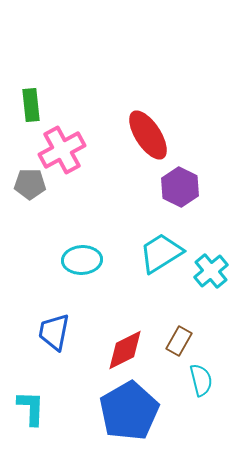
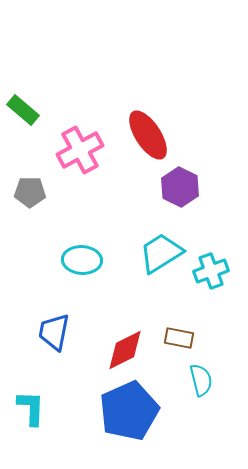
green rectangle: moved 8 px left, 5 px down; rotated 44 degrees counterclockwise
pink cross: moved 18 px right
gray pentagon: moved 8 px down
cyan ellipse: rotated 6 degrees clockwise
cyan cross: rotated 20 degrees clockwise
brown rectangle: moved 3 px up; rotated 72 degrees clockwise
blue pentagon: rotated 6 degrees clockwise
